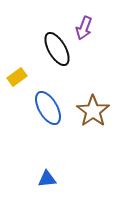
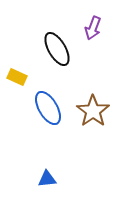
purple arrow: moved 9 px right
yellow rectangle: rotated 60 degrees clockwise
